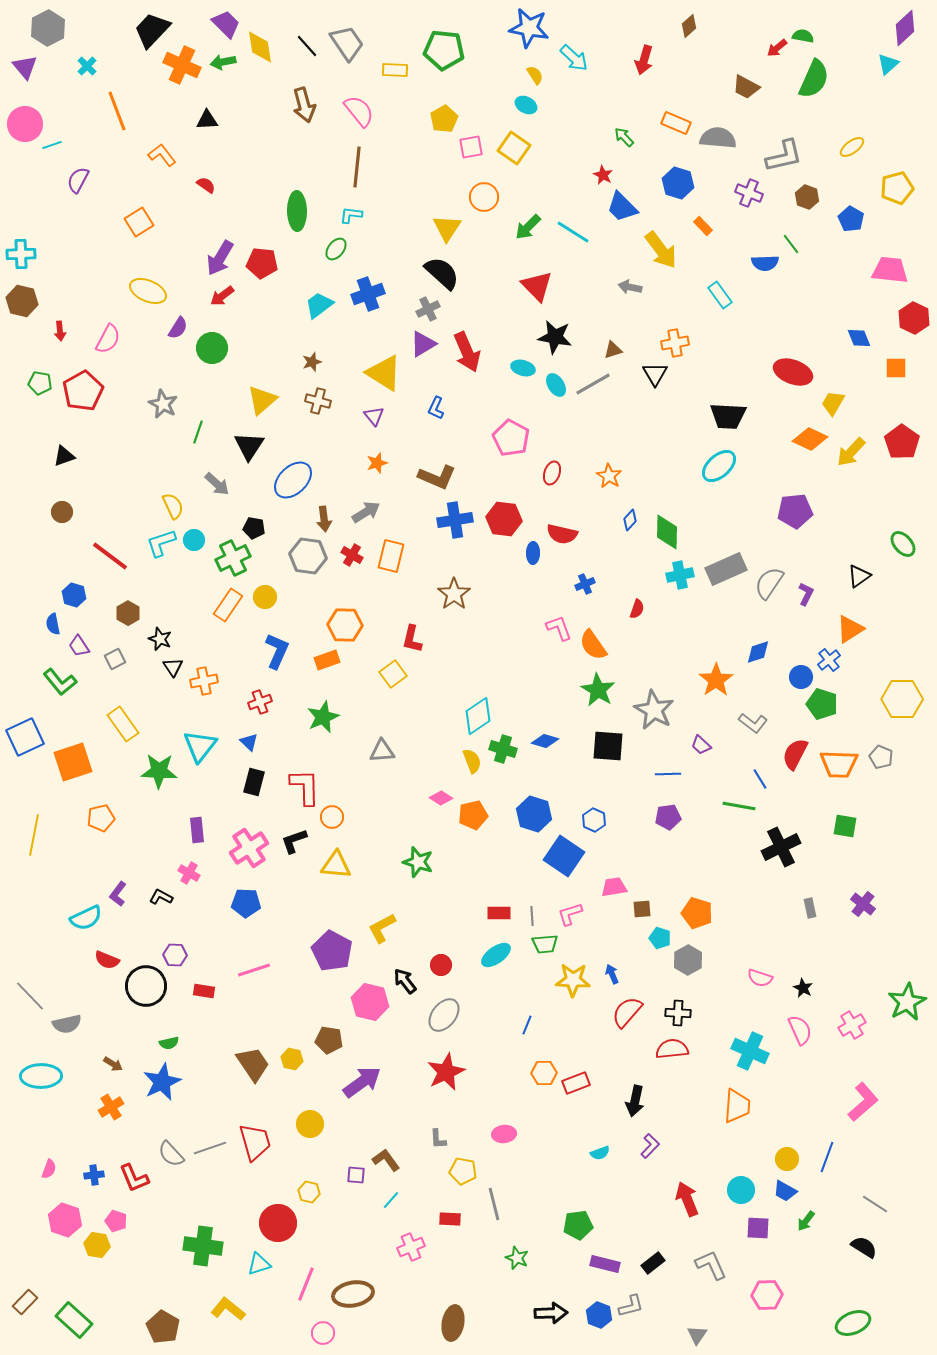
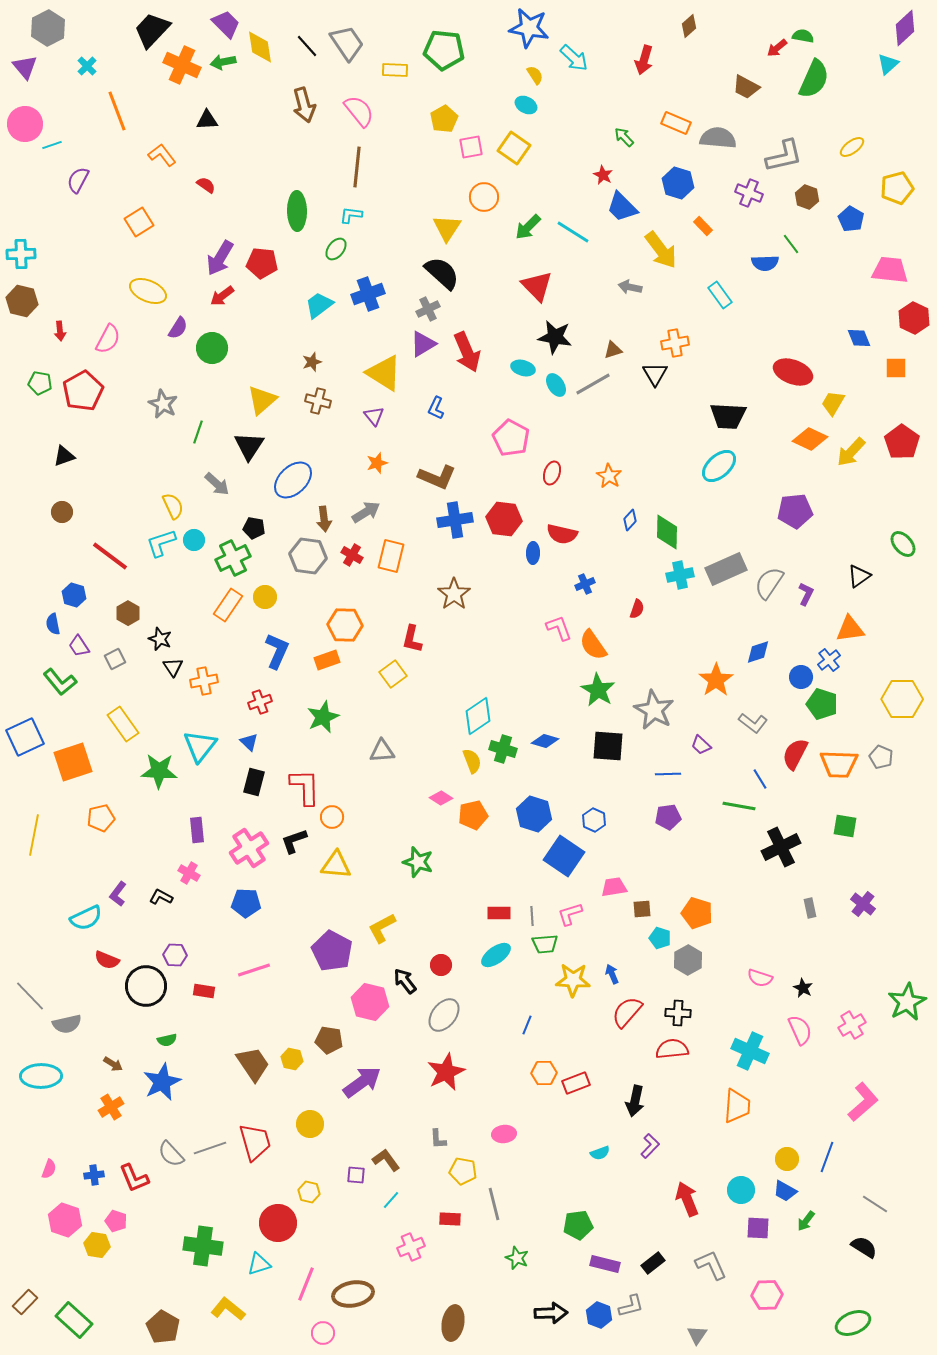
orange triangle at (850, 629): rotated 24 degrees clockwise
green semicircle at (169, 1043): moved 2 px left, 3 px up
